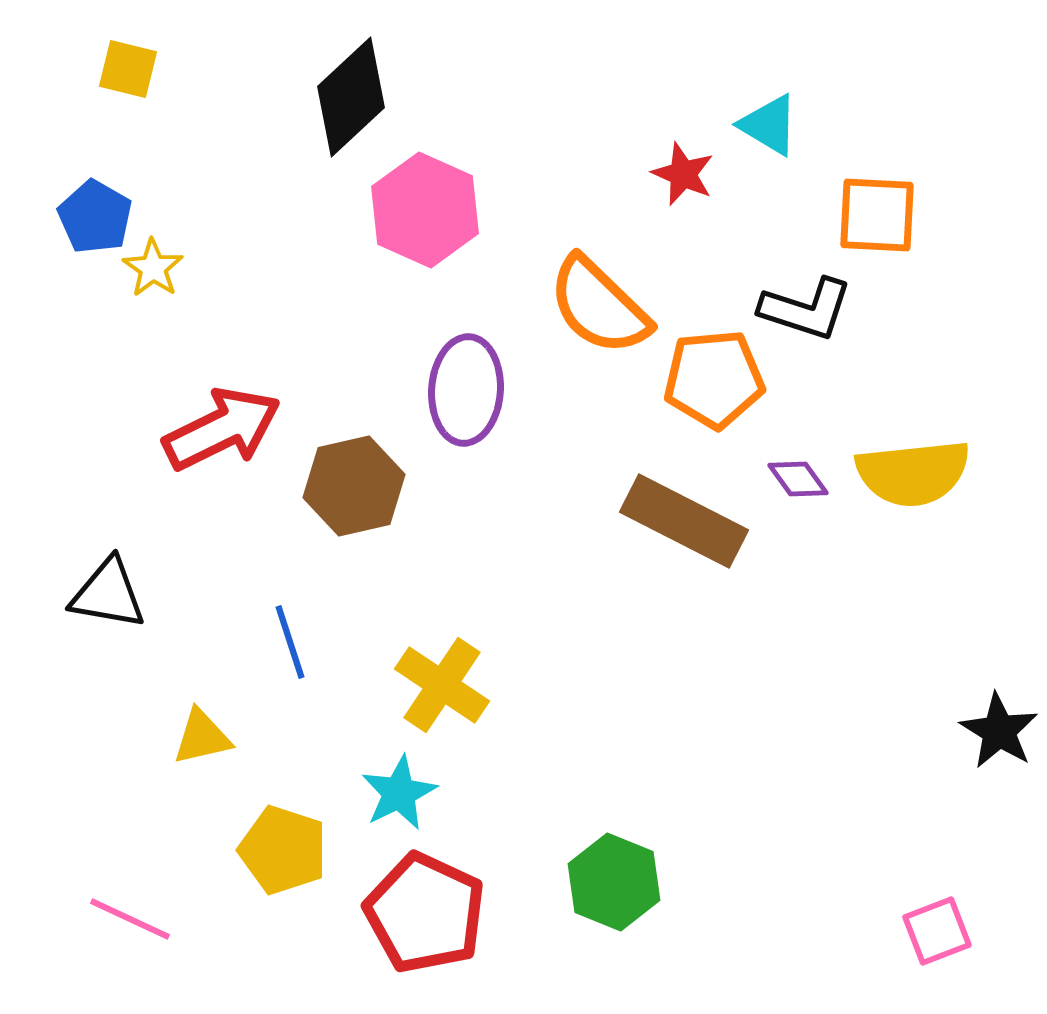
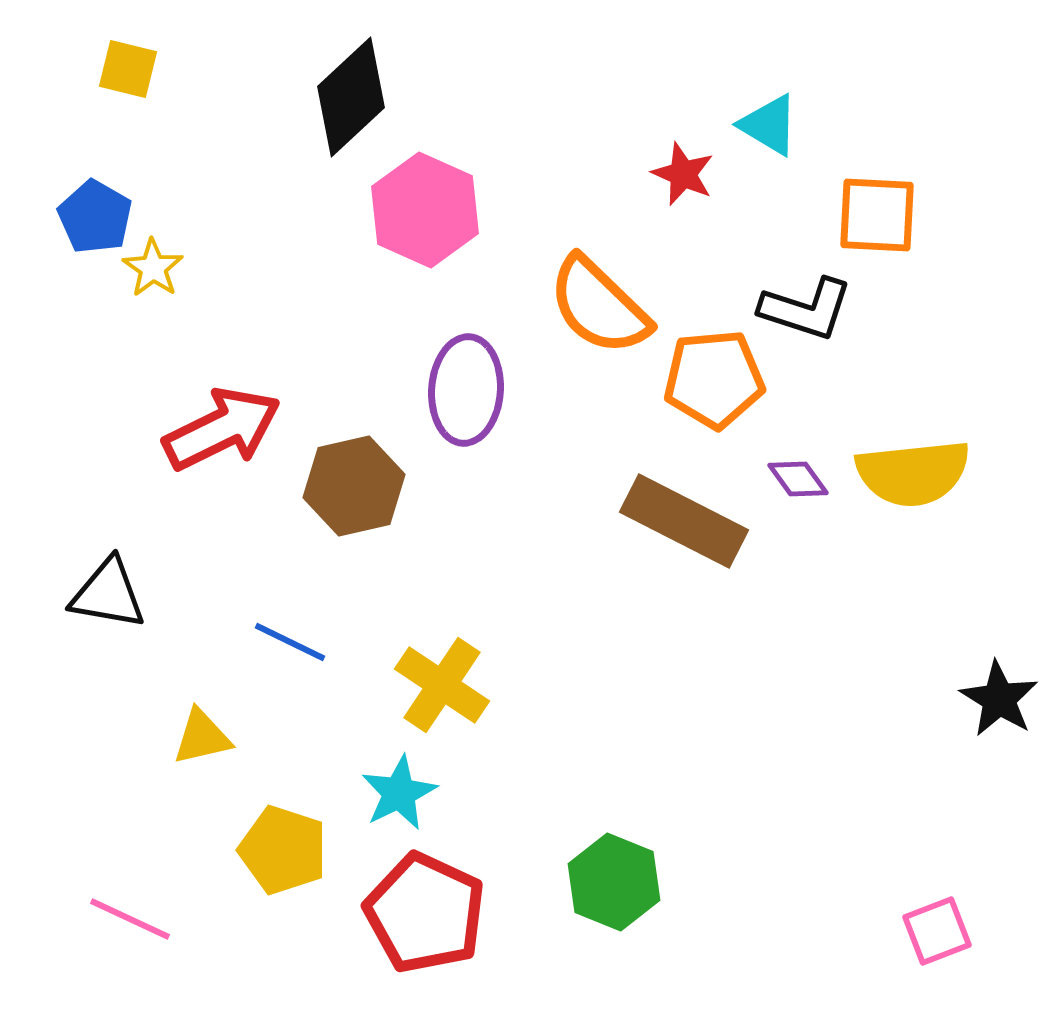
blue line: rotated 46 degrees counterclockwise
black star: moved 32 px up
